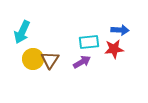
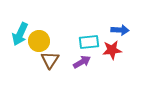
cyan arrow: moved 2 px left, 2 px down
red star: moved 2 px left, 1 px down
yellow circle: moved 6 px right, 18 px up
